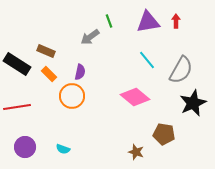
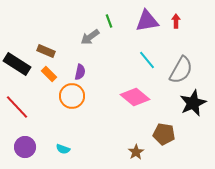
purple triangle: moved 1 px left, 1 px up
red line: rotated 56 degrees clockwise
brown star: rotated 21 degrees clockwise
